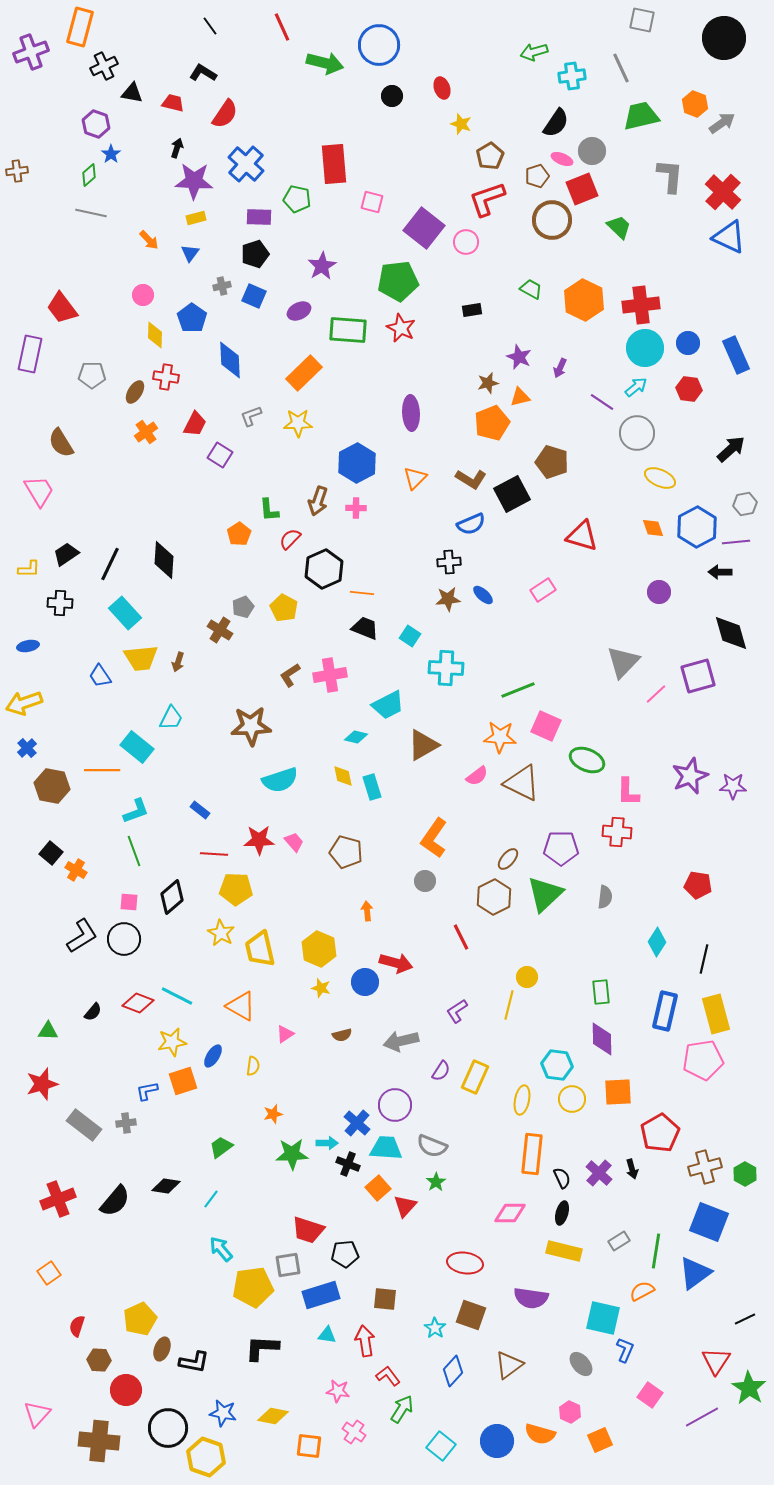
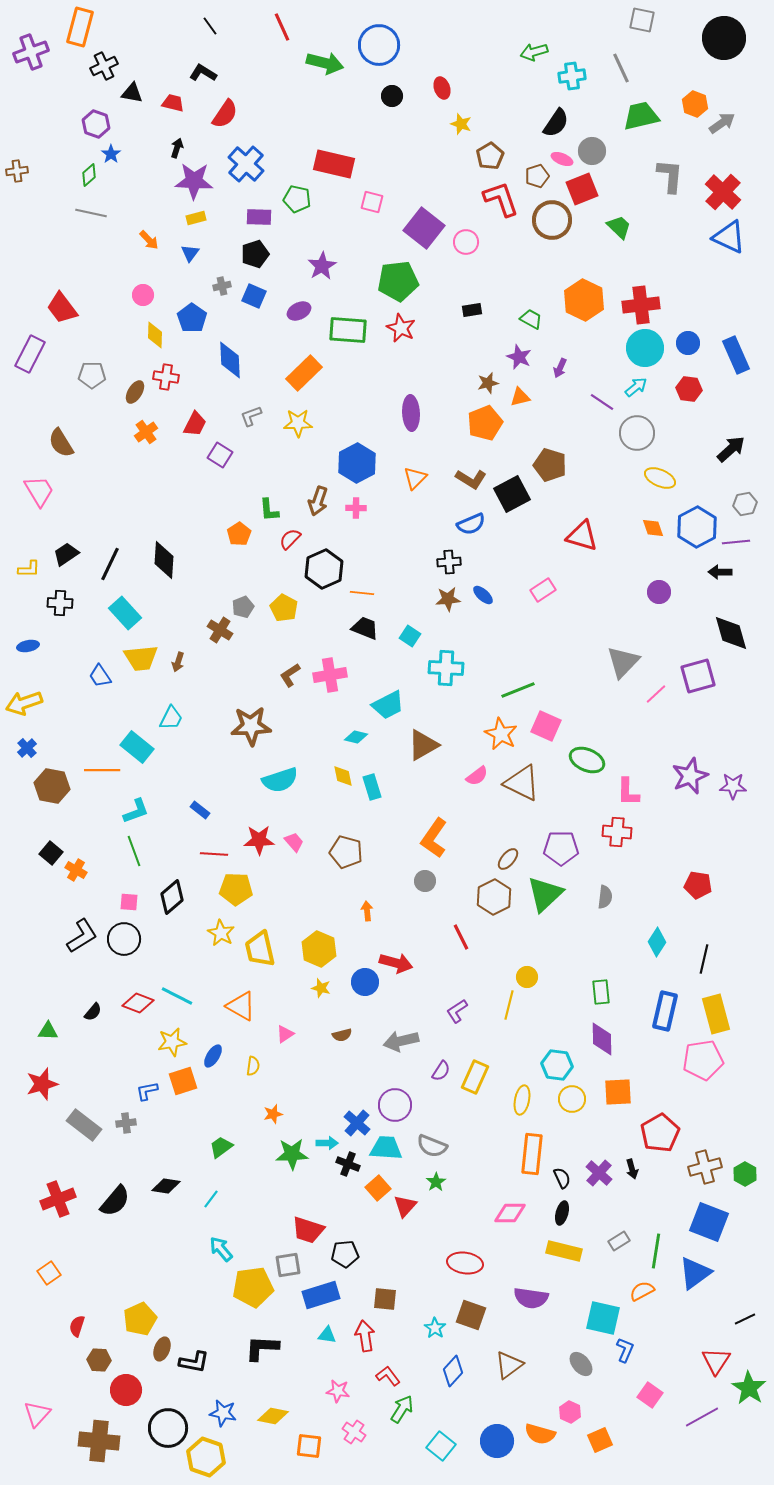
red rectangle at (334, 164): rotated 72 degrees counterclockwise
red L-shape at (487, 199): moved 14 px right; rotated 90 degrees clockwise
green trapezoid at (531, 289): moved 30 px down
purple rectangle at (30, 354): rotated 15 degrees clockwise
orange pentagon at (492, 423): moved 7 px left
brown pentagon at (552, 462): moved 2 px left, 3 px down
orange star at (500, 737): moved 1 px right, 3 px up; rotated 24 degrees clockwise
red arrow at (365, 1341): moved 5 px up
